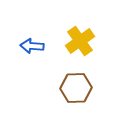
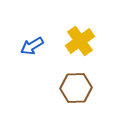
blue arrow: rotated 35 degrees counterclockwise
